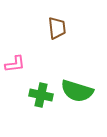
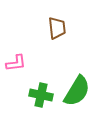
pink L-shape: moved 1 px right, 1 px up
green semicircle: rotated 76 degrees counterclockwise
